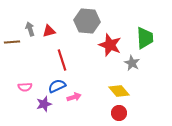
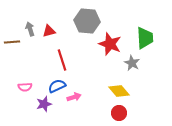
red star: moved 1 px up
